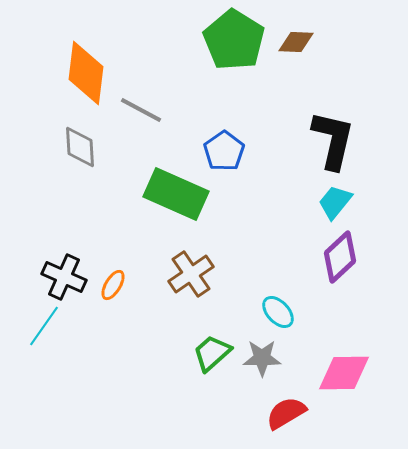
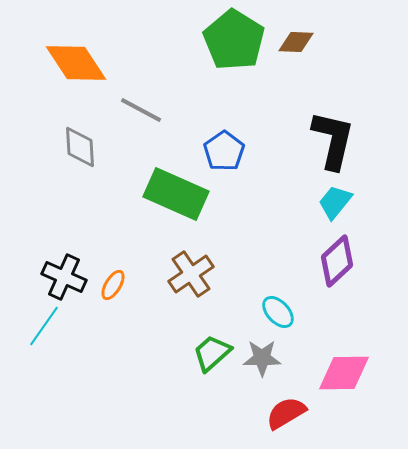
orange diamond: moved 10 px left, 10 px up; rotated 40 degrees counterclockwise
purple diamond: moved 3 px left, 4 px down
